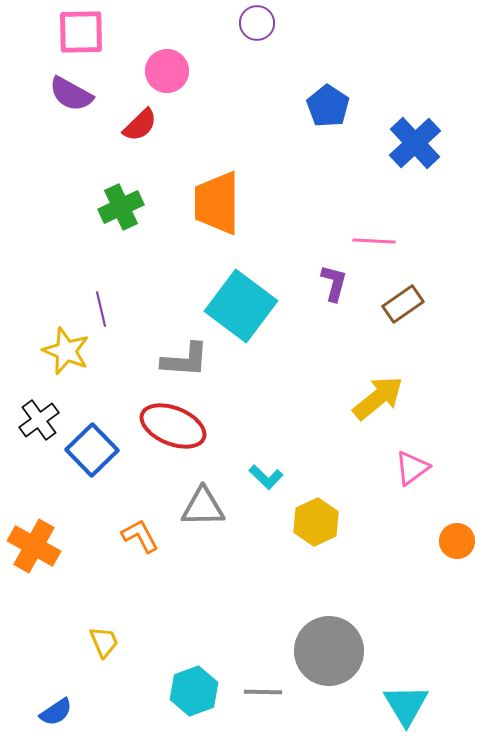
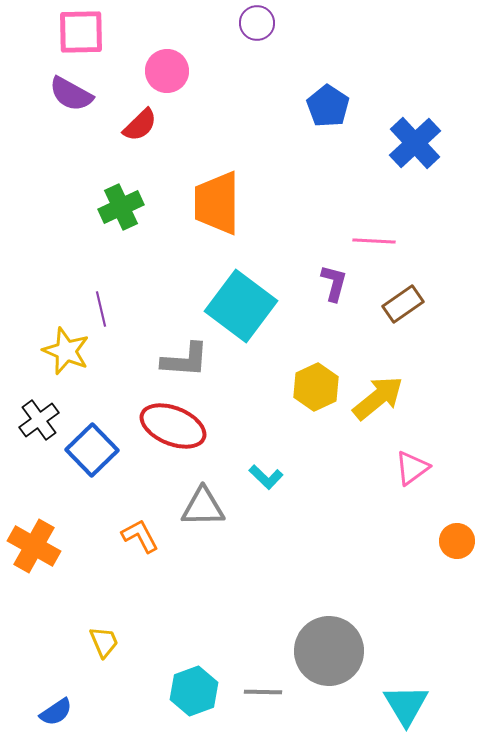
yellow hexagon: moved 135 px up
